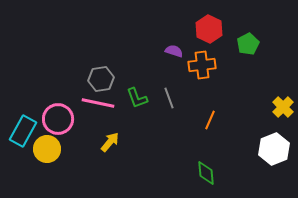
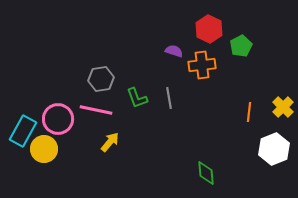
green pentagon: moved 7 px left, 2 px down
gray line: rotated 10 degrees clockwise
pink line: moved 2 px left, 7 px down
orange line: moved 39 px right, 8 px up; rotated 18 degrees counterclockwise
yellow circle: moved 3 px left
